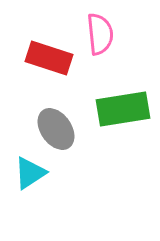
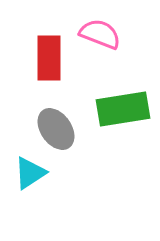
pink semicircle: rotated 63 degrees counterclockwise
red rectangle: rotated 72 degrees clockwise
